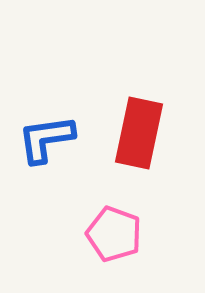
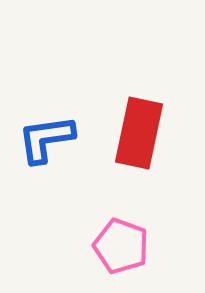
pink pentagon: moved 7 px right, 12 px down
